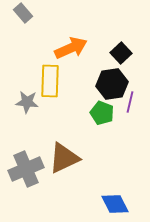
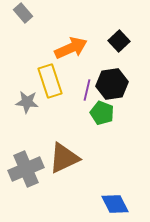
black square: moved 2 px left, 12 px up
yellow rectangle: rotated 20 degrees counterclockwise
purple line: moved 43 px left, 12 px up
